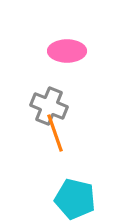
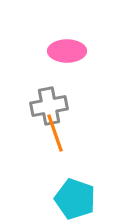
gray cross: rotated 33 degrees counterclockwise
cyan pentagon: rotated 6 degrees clockwise
